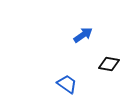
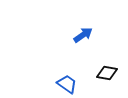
black diamond: moved 2 px left, 9 px down
